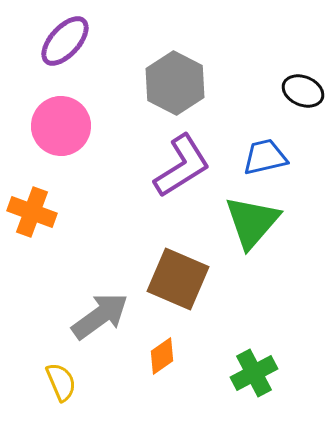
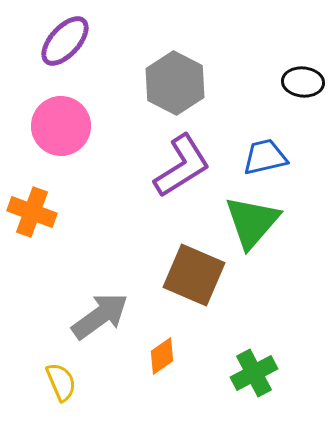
black ellipse: moved 9 px up; rotated 18 degrees counterclockwise
brown square: moved 16 px right, 4 px up
